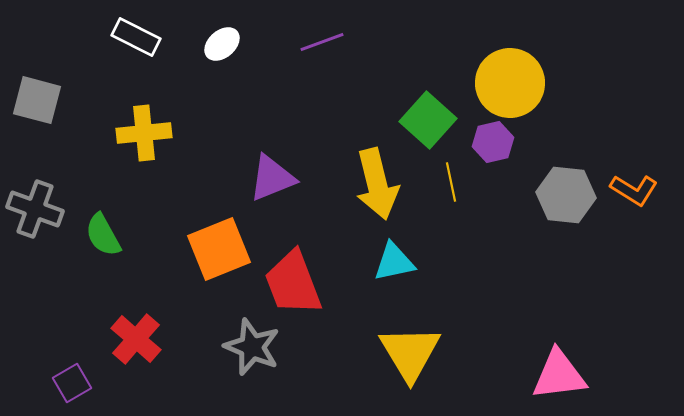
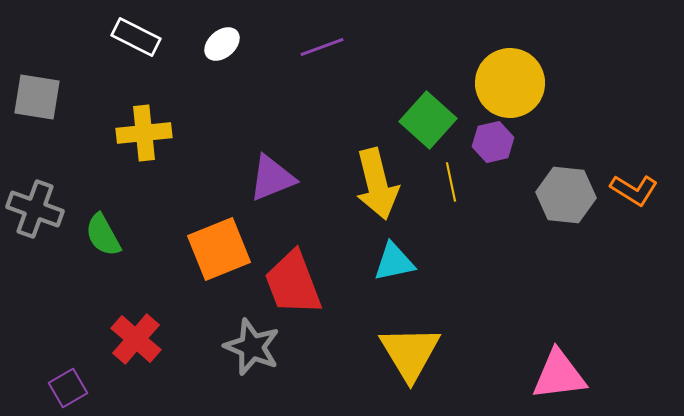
purple line: moved 5 px down
gray square: moved 3 px up; rotated 6 degrees counterclockwise
purple square: moved 4 px left, 5 px down
